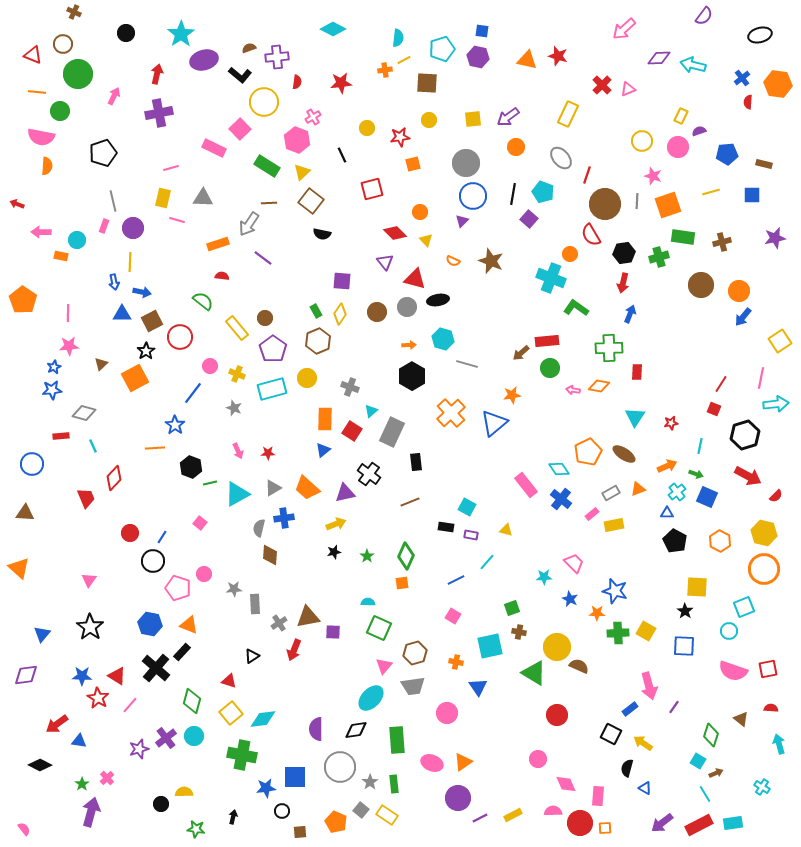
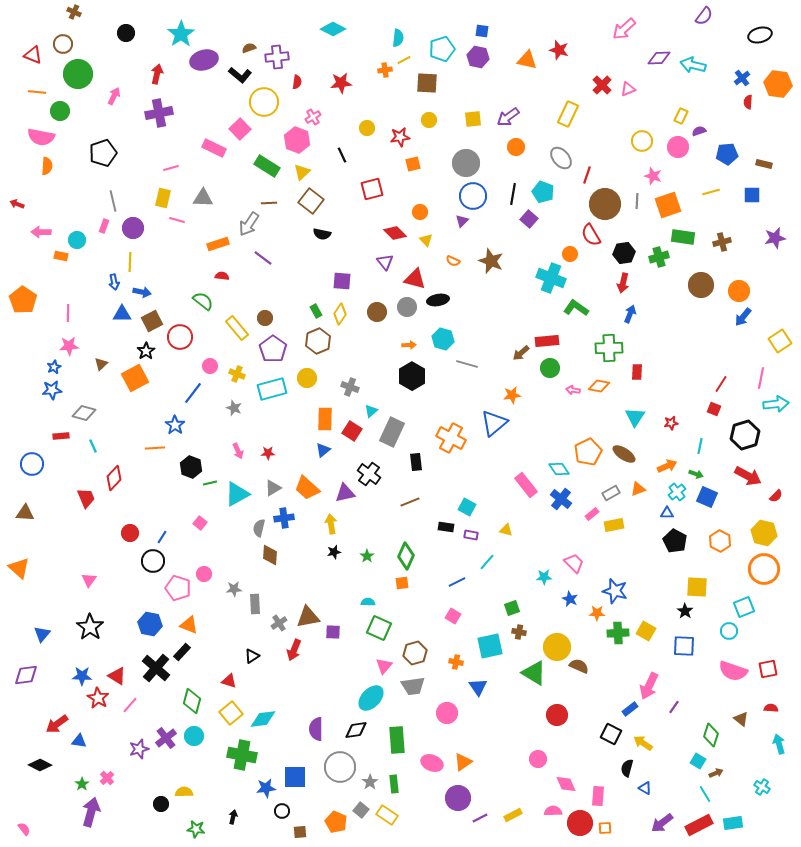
red star at (558, 56): moved 1 px right, 6 px up
orange cross at (451, 413): moved 25 px down; rotated 20 degrees counterclockwise
yellow arrow at (336, 524): moved 5 px left; rotated 78 degrees counterclockwise
blue line at (456, 580): moved 1 px right, 2 px down
pink arrow at (649, 686): rotated 40 degrees clockwise
